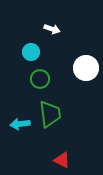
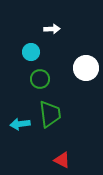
white arrow: rotated 21 degrees counterclockwise
